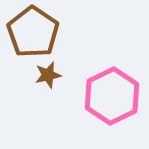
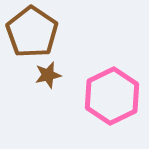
brown pentagon: moved 1 px left
